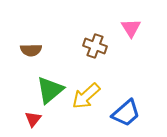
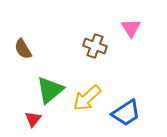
brown semicircle: moved 8 px left, 1 px up; rotated 60 degrees clockwise
yellow arrow: moved 1 px right, 2 px down
blue trapezoid: rotated 8 degrees clockwise
